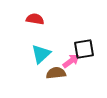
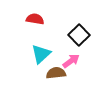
black square: moved 5 px left, 14 px up; rotated 35 degrees counterclockwise
